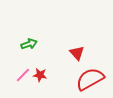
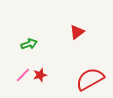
red triangle: moved 21 px up; rotated 35 degrees clockwise
red star: rotated 24 degrees counterclockwise
